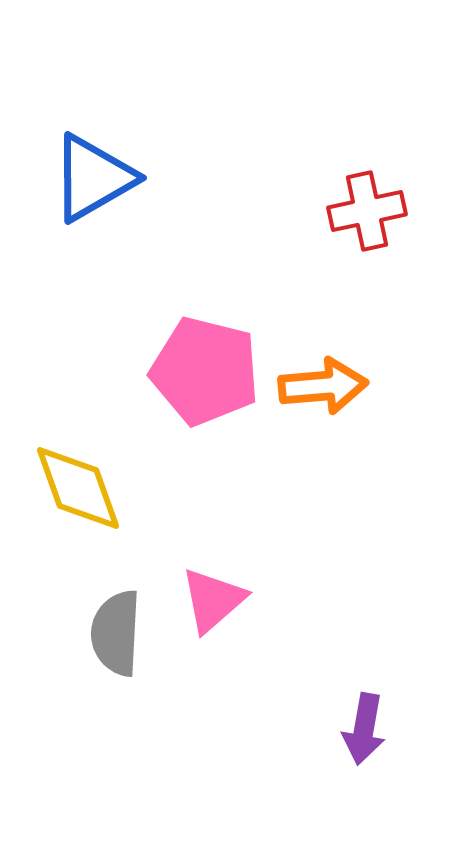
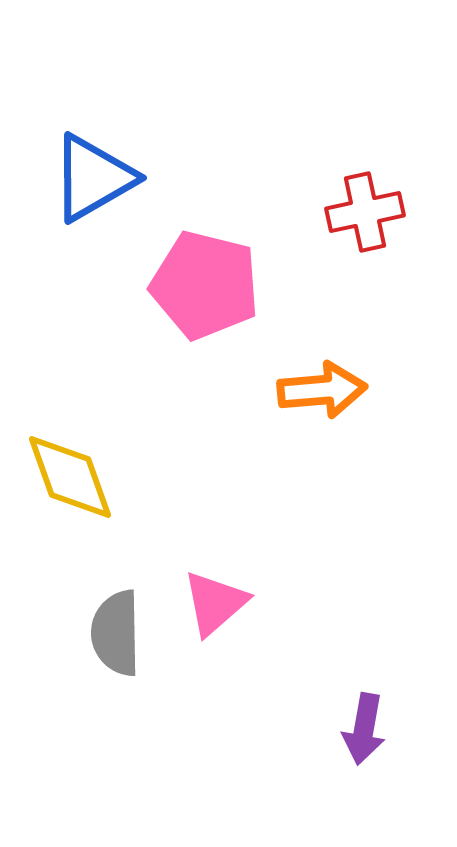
red cross: moved 2 px left, 1 px down
pink pentagon: moved 86 px up
orange arrow: moved 1 px left, 4 px down
yellow diamond: moved 8 px left, 11 px up
pink triangle: moved 2 px right, 3 px down
gray semicircle: rotated 4 degrees counterclockwise
